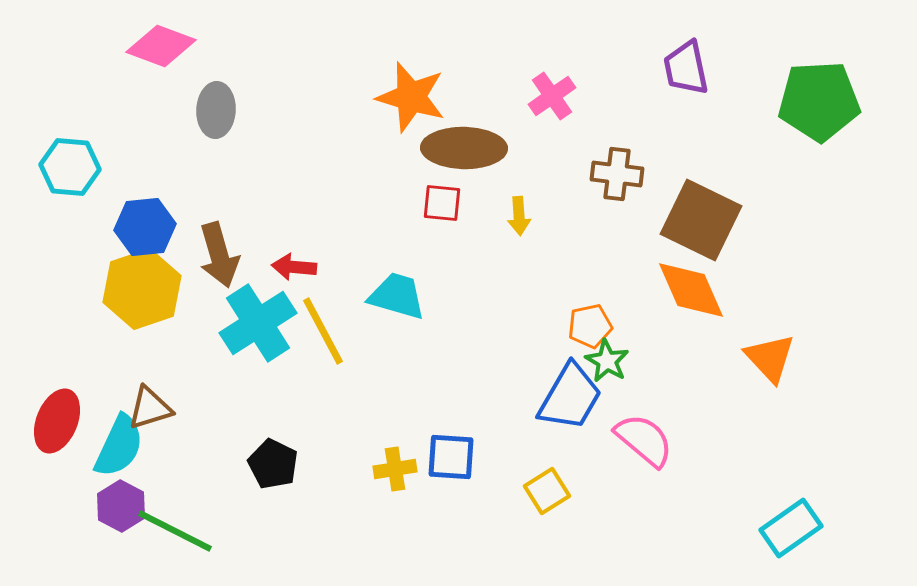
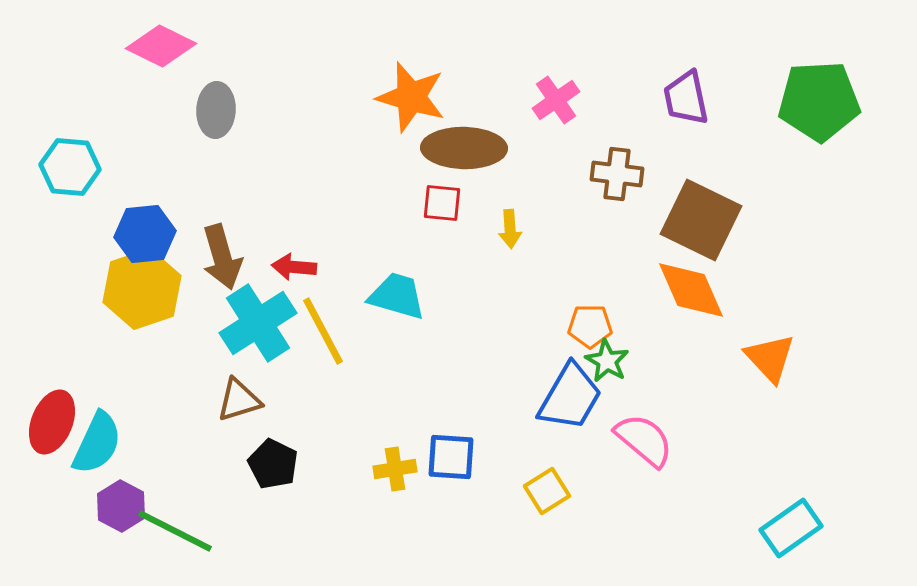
pink diamond: rotated 6 degrees clockwise
purple trapezoid: moved 30 px down
pink cross: moved 4 px right, 4 px down
yellow arrow: moved 9 px left, 13 px down
blue hexagon: moved 7 px down
brown arrow: moved 3 px right, 2 px down
orange pentagon: rotated 12 degrees clockwise
brown triangle: moved 89 px right, 8 px up
red ellipse: moved 5 px left, 1 px down
cyan semicircle: moved 22 px left, 3 px up
